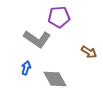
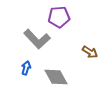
gray L-shape: rotated 12 degrees clockwise
brown arrow: moved 1 px right
gray diamond: moved 1 px right, 2 px up
